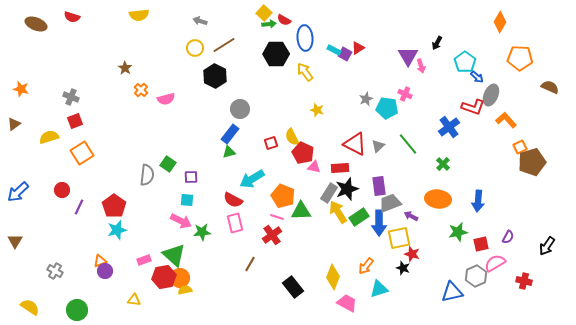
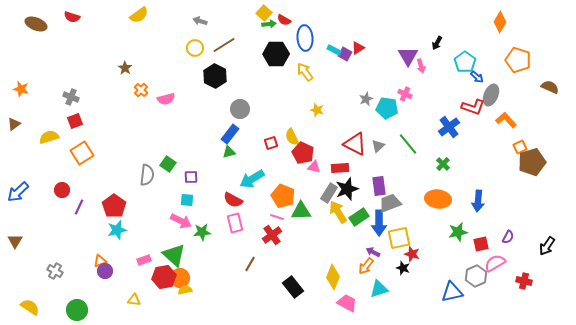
yellow semicircle at (139, 15): rotated 30 degrees counterclockwise
orange pentagon at (520, 58): moved 2 px left, 2 px down; rotated 15 degrees clockwise
purple arrow at (411, 216): moved 38 px left, 36 px down
